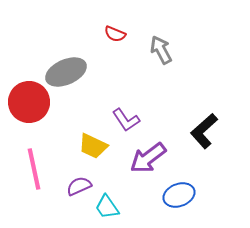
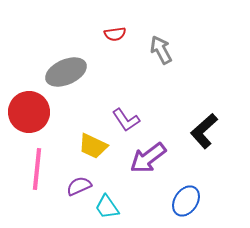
red semicircle: rotated 30 degrees counterclockwise
red circle: moved 10 px down
pink line: moved 3 px right; rotated 18 degrees clockwise
blue ellipse: moved 7 px right, 6 px down; rotated 36 degrees counterclockwise
